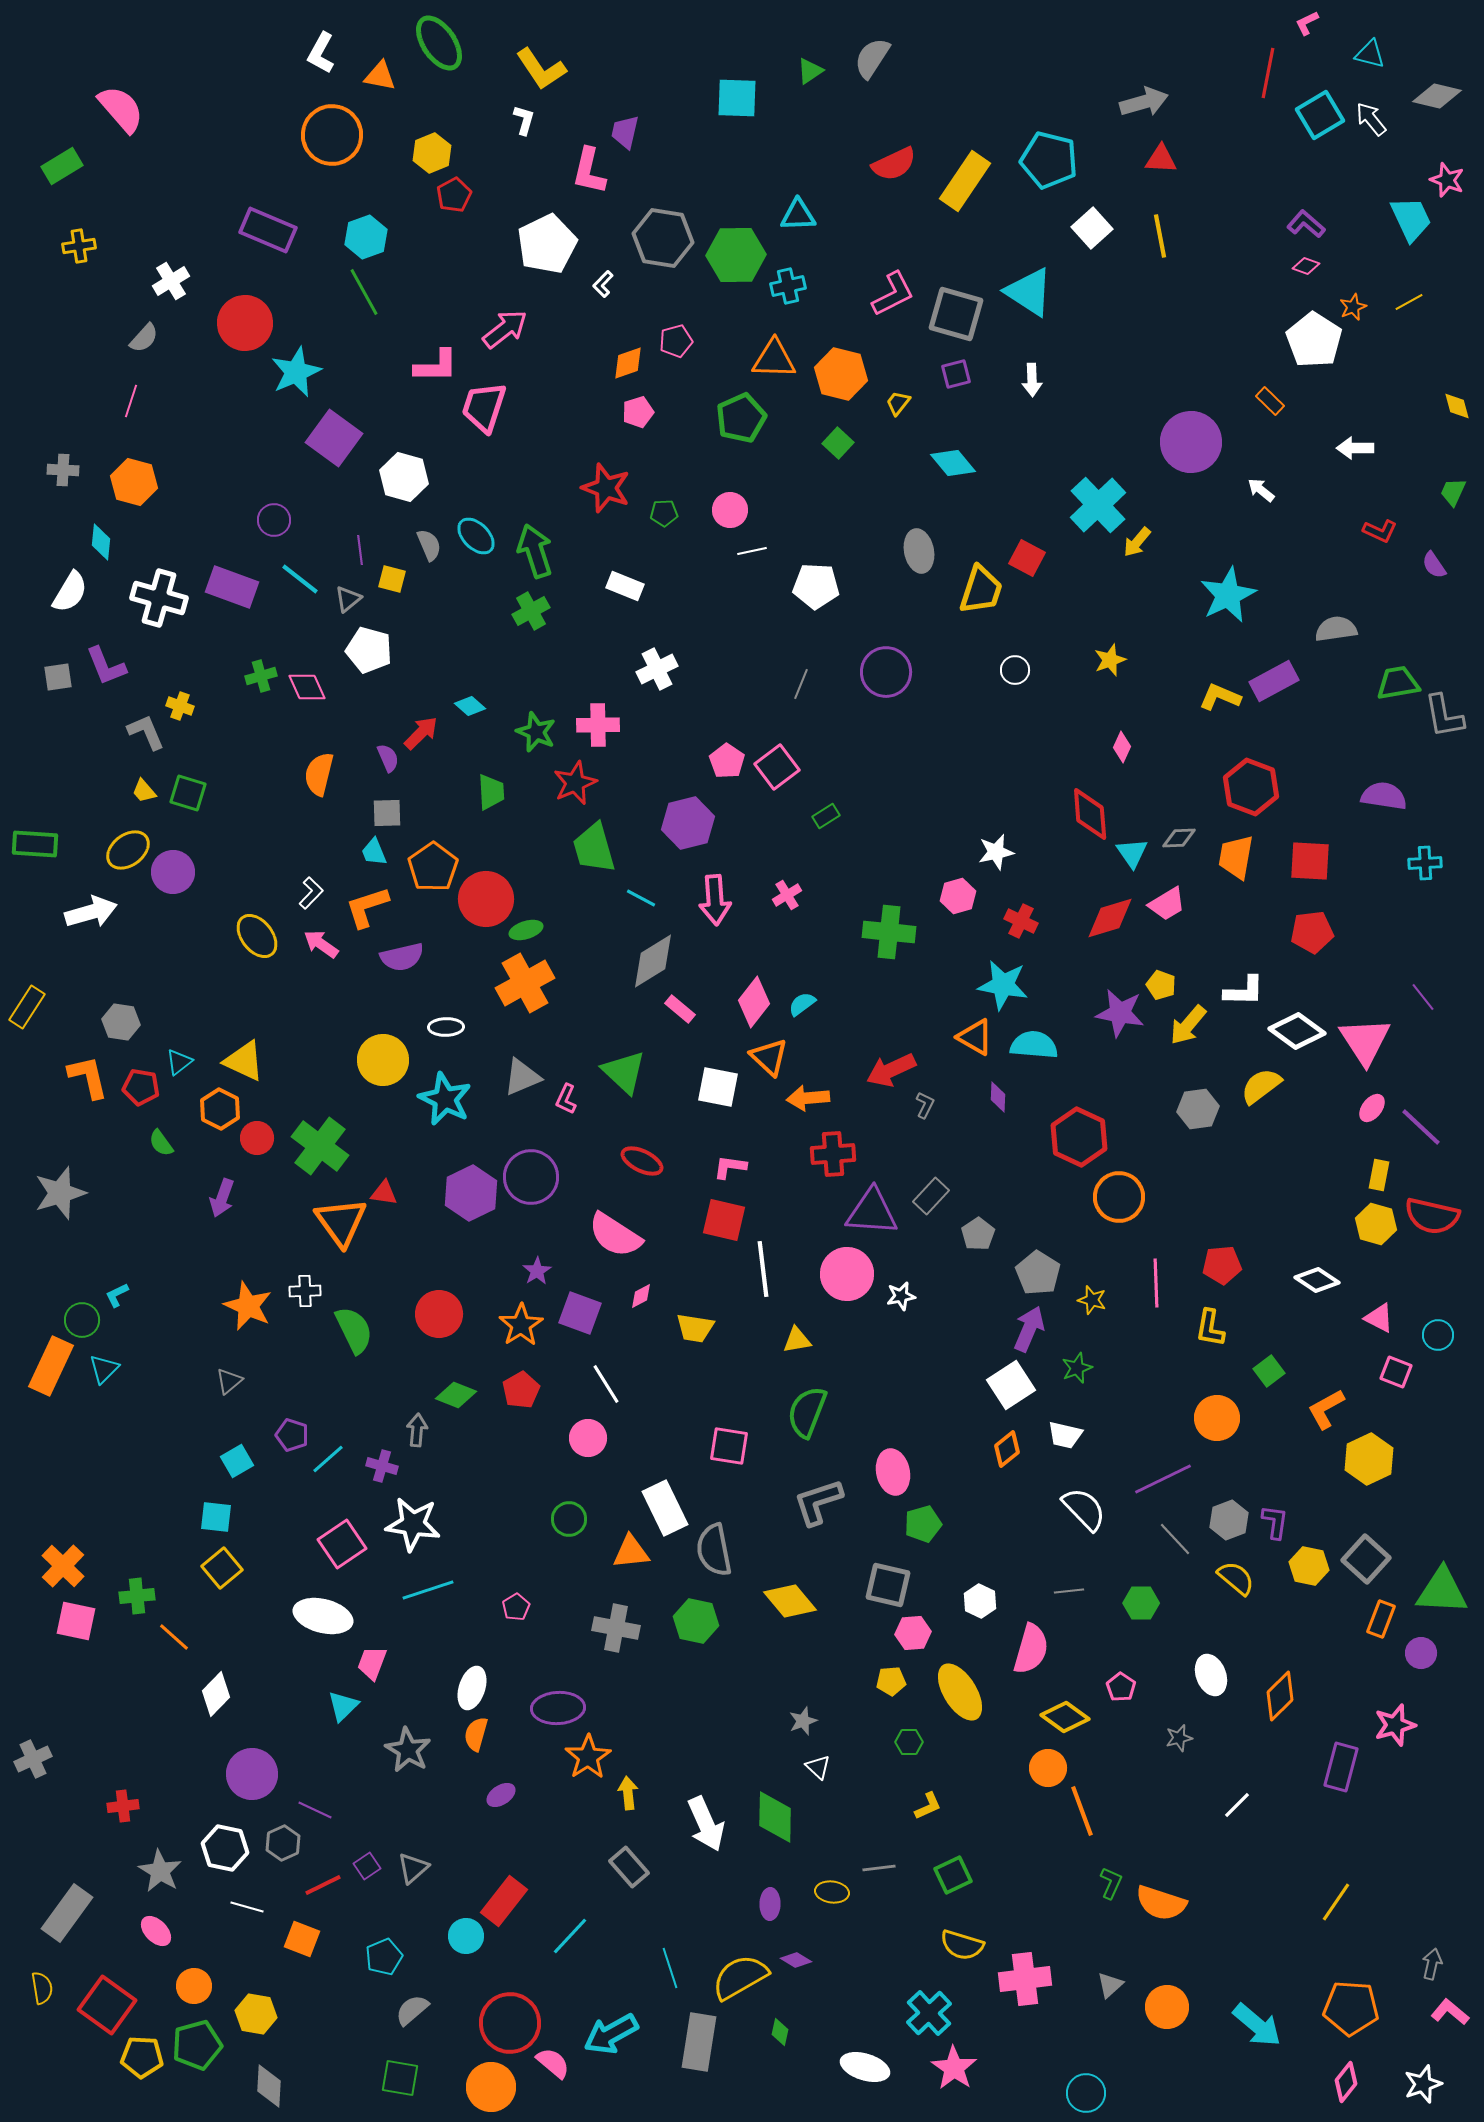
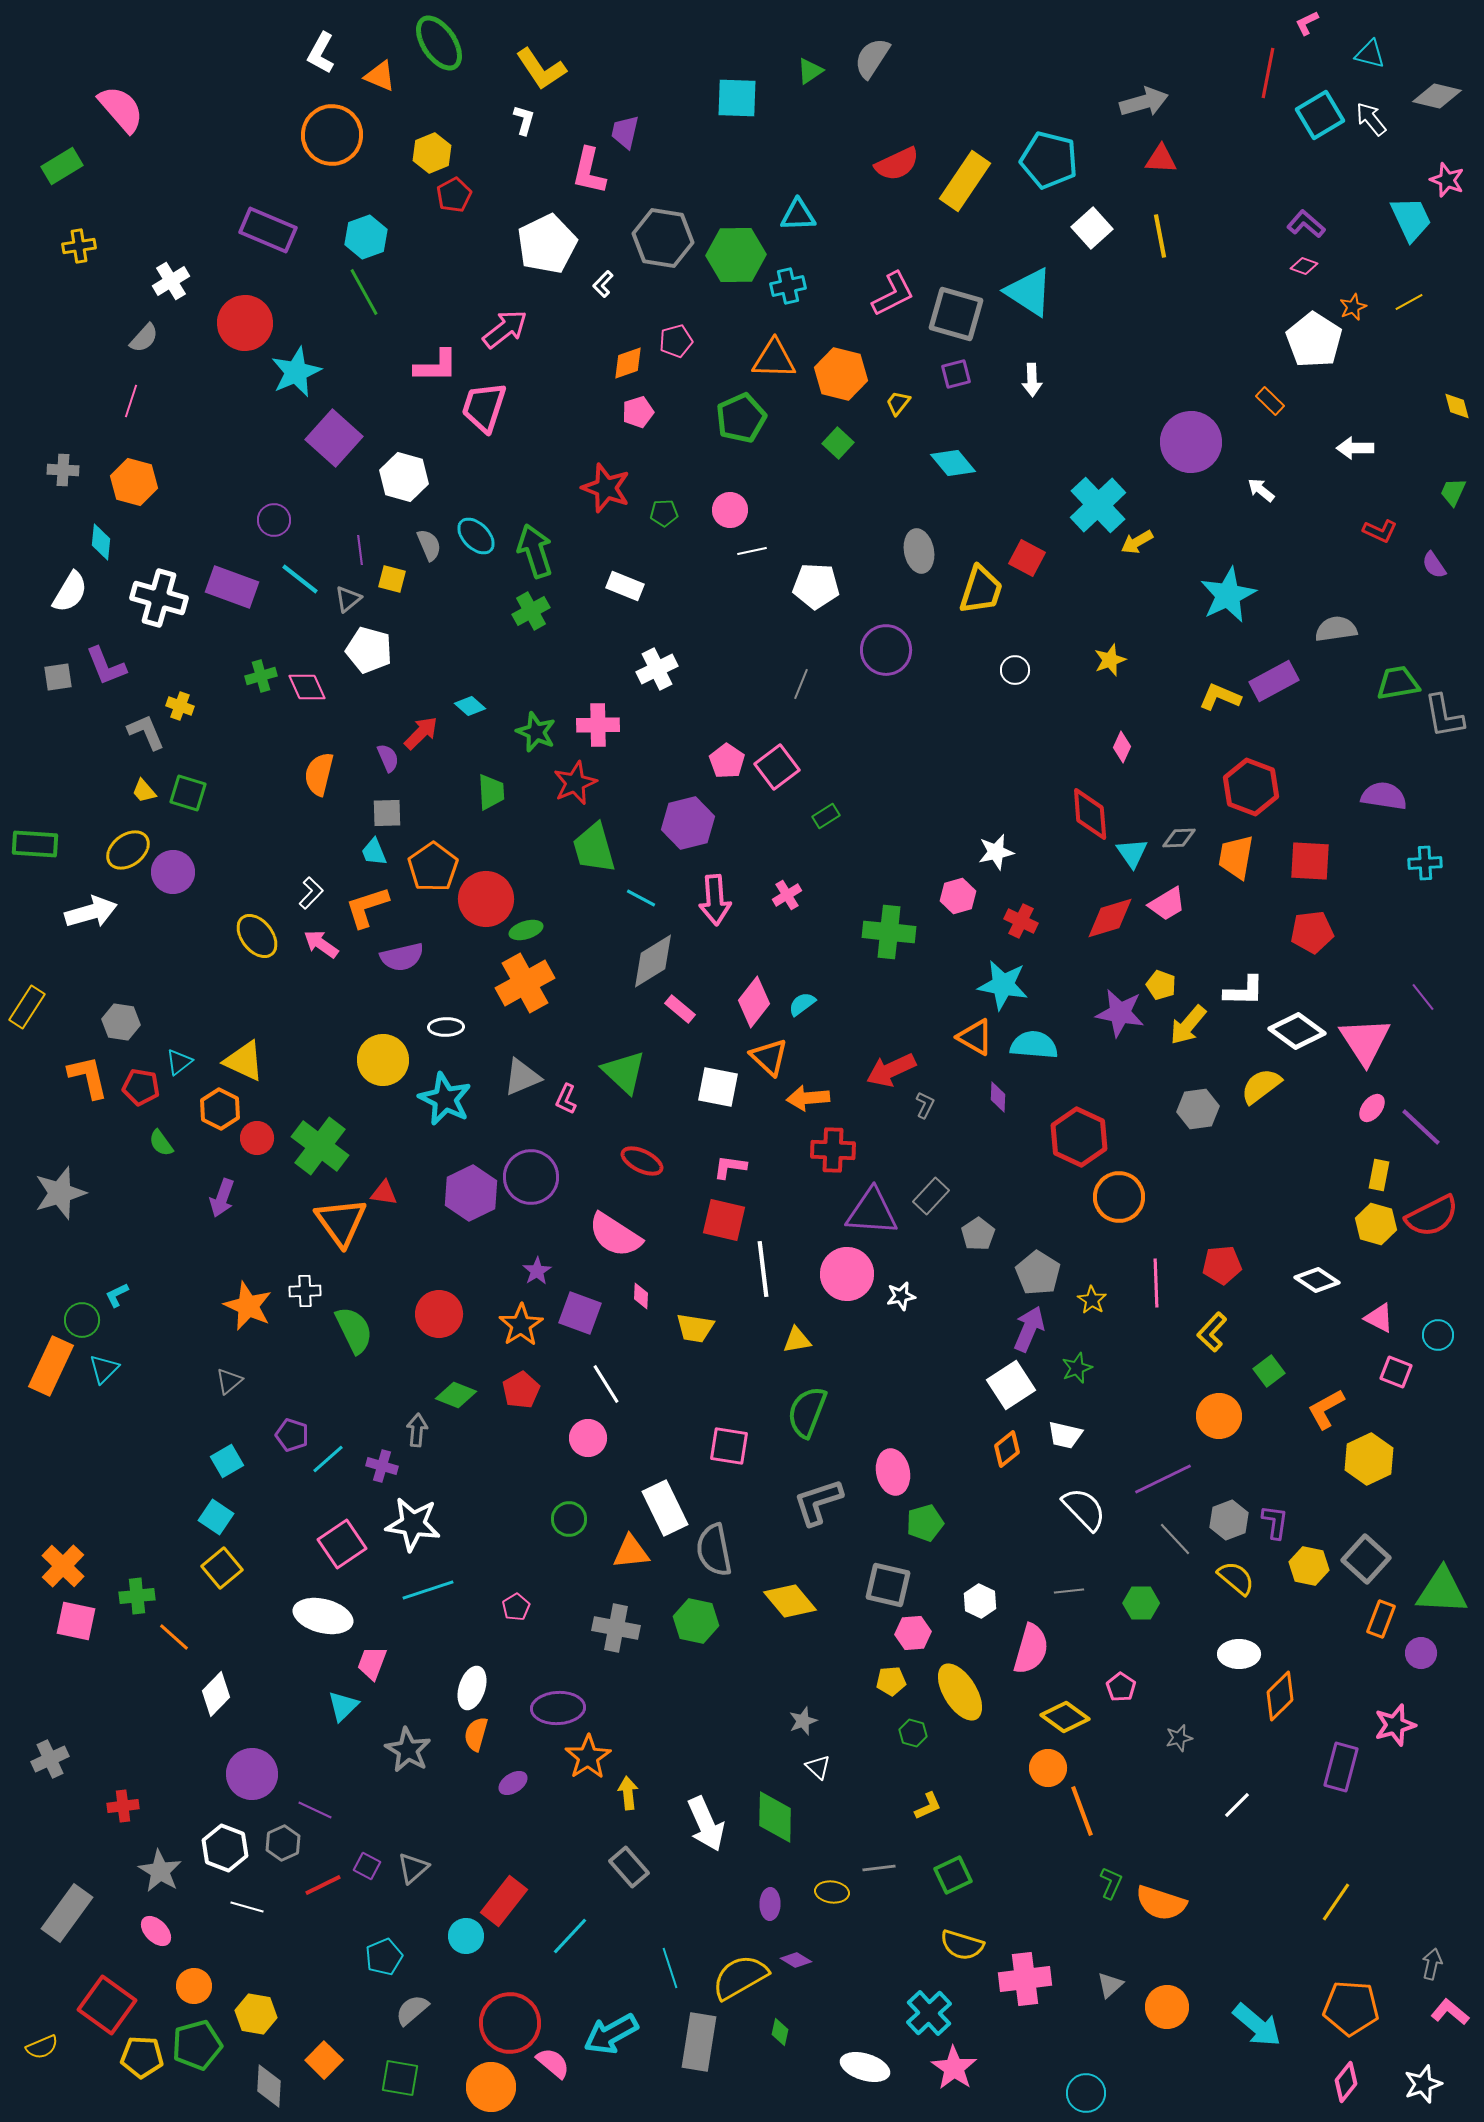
orange triangle at (380, 76): rotated 12 degrees clockwise
red semicircle at (894, 164): moved 3 px right
pink diamond at (1306, 266): moved 2 px left
purple square at (334, 438): rotated 6 degrees clockwise
yellow arrow at (1137, 542): rotated 20 degrees clockwise
purple circle at (886, 672): moved 22 px up
red cross at (833, 1154): moved 4 px up; rotated 6 degrees clockwise
red semicircle at (1432, 1216): rotated 40 degrees counterclockwise
pink diamond at (641, 1296): rotated 60 degrees counterclockwise
yellow star at (1092, 1300): rotated 16 degrees clockwise
yellow L-shape at (1210, 1328): moved 2 px right, 4 px down; rotated 33 degrees clockwise
orange circle at (1217, 1418): moved 2 px right, 2 px up
cyan square at (237, 1461): moved 10 px left
cyan square at (216, 1517): rotated 28 degrees clockwise
green pentagon at (923, 1524): moved 2 px right, 1 px up
white ellipse at (1211, 1675): moved 28 px right, 21 px up; rotated 69 degrees counterclockwise
green hexagon at (909, 1742): moved 4 px right, 9 px up; rotated 16 degrees clockwise
gray cross at (33, 1759): moved 17 px right
purple ellipse at (501, 1795): moved 12 px right, 12 px up
white hexagon at (225, 1848): rotated 9 degrees clockwise
purple square at (367, 1866): rotated 28 degrees counterclockwise
orange square at (302, 1939): moved 22 px right, 121 px down; rotated 24 degrees clockwise
yellow semicircle at (42, 1988): moved 59 px down; rotated 76 degrees clockwise
